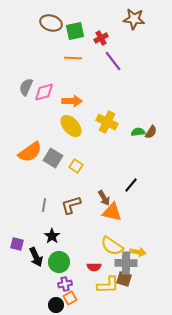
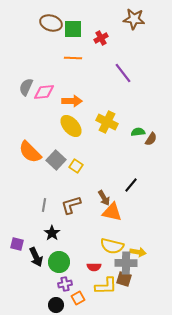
green square: moved 2 px left, 2 px up; rotated 12 degrees clockwise
purple line: moved 10 px right, 12 px down
pink diamond: rotated 10 degrees clockwise
brown semicircle: moved 7 px down
orange semicircle: rotated 80 degrees clockwise
gray square: moved 3 px right, 2 px down; rotated 12 degrees clockwise
black star: moved 3 px up
yellow semicircle: rotated 20 degrees counterclockwise
yellow L-shape: moved 2 px left, 1 px down
orange square: moved 8 px right
